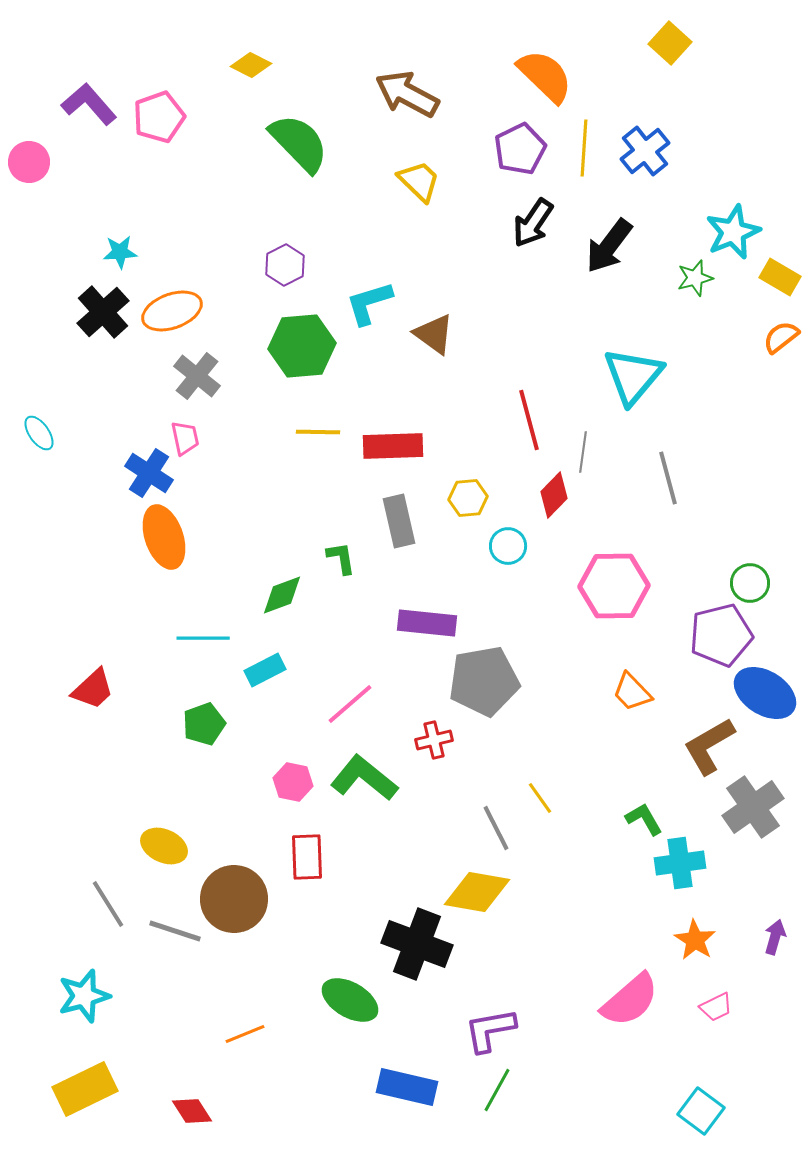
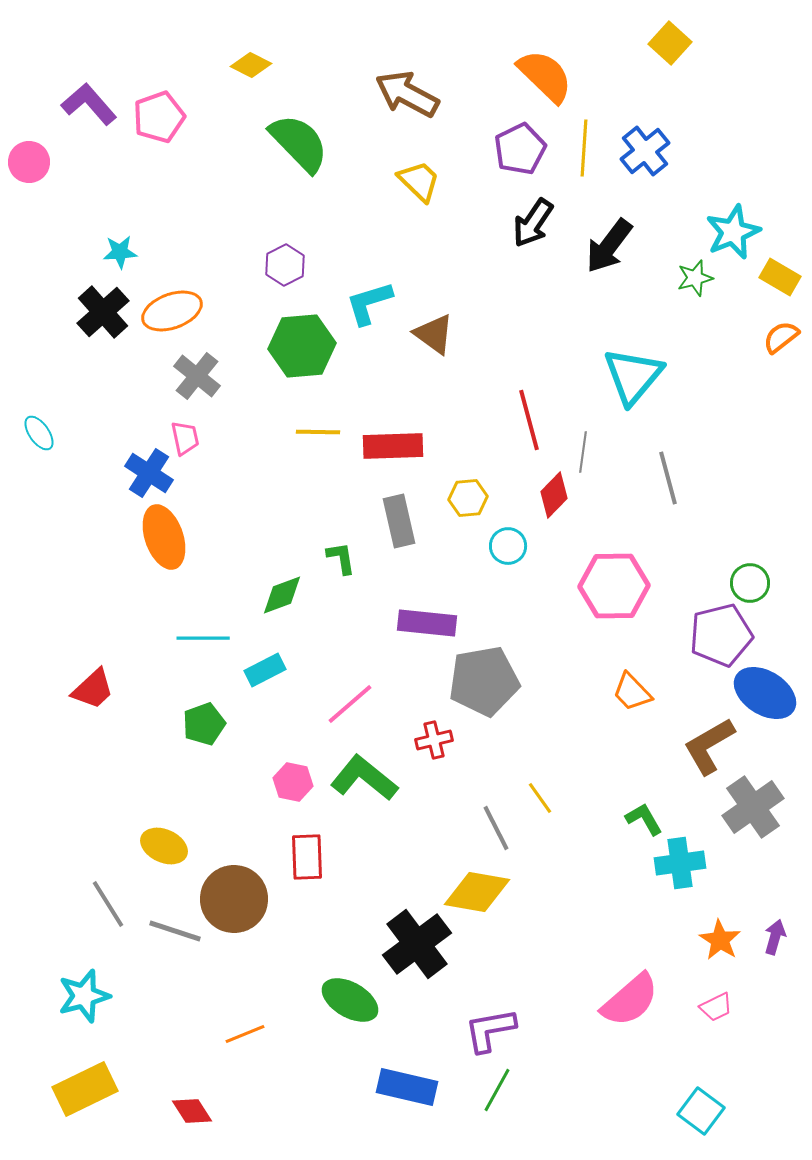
orange star at (695, 940): moved 25 px right
black cross at (417, 944): rotated 32 degrees clockwise
